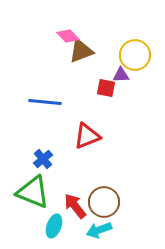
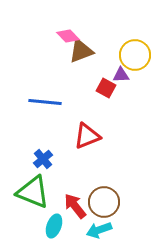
red square: rotated 18 degrees clockwise
